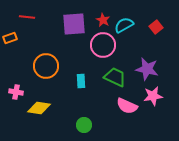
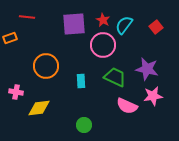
cyan semicircle: rotated 24 degrees counterclockwise
yellow diamond: rotated 15 degrees counterclockwise
